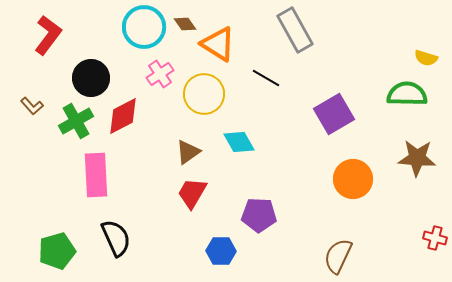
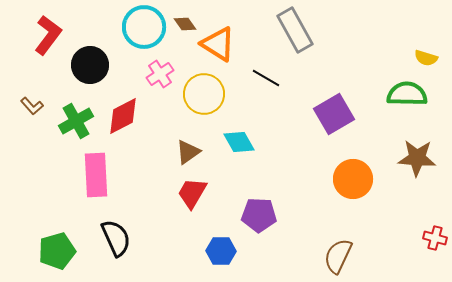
black circle: moved 1 px left, 13 px up
